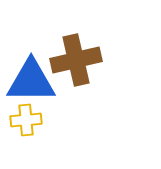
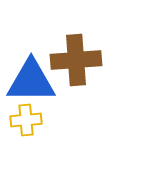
brown cross: rotated 9 degrees clockwise
